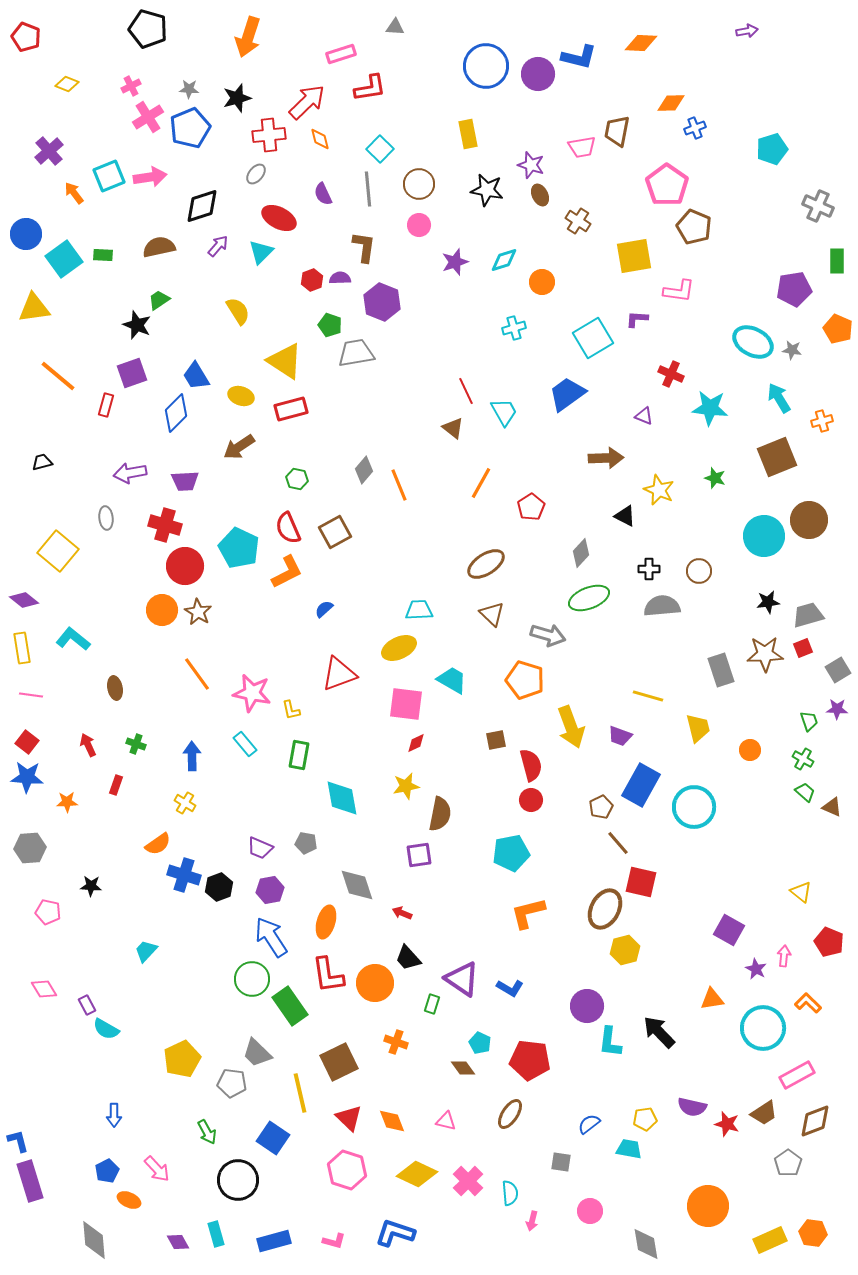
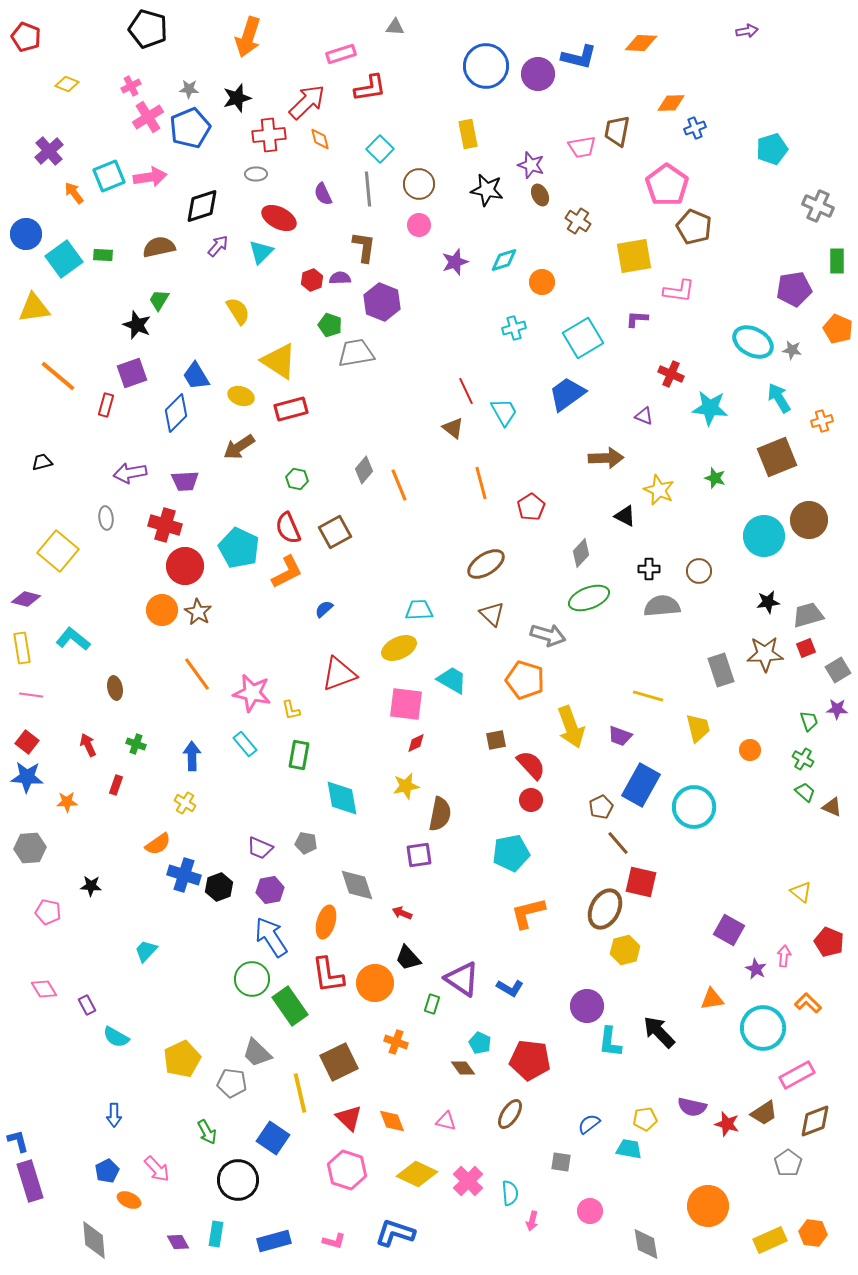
gray ellipse at (256, 174): rotated 50 degrees clockwise
green trapezoid at (159, 300): rotated 25 degrees counterclockwise
cyan square at (593, 338): moved 10 px left
yellow triangle at (285, 361): moved 6 px left
orange line at (481, 483): rotated 44 degrees counterclockwise
purple diamond at (24, 600): moved 2 px right, 1 px up; rotated 24 degrees counterclockwise
red square at (803, 648): moved 3 px right
red semicircle at (531, 765): rotated 28 degrees counterclockwise
cyan semicircle at (106, 1029): moved 10 px right, 8 px down
cyan rectangle at (216, 1234): rotated 25 degrees clockwise
